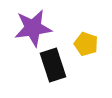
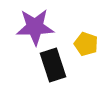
purple star: moved 2 px right, 1 px up; rotated 6 degrees clockwise
